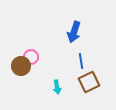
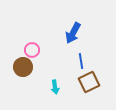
blue arrow: moved 1 px left, 1 px down; rotated 10 degrees clockwise
pink circle: moved 1 px right, 7 px up
brown circle: moved 2 px right, 1 px down
cyan arrow: moved 2 px left
